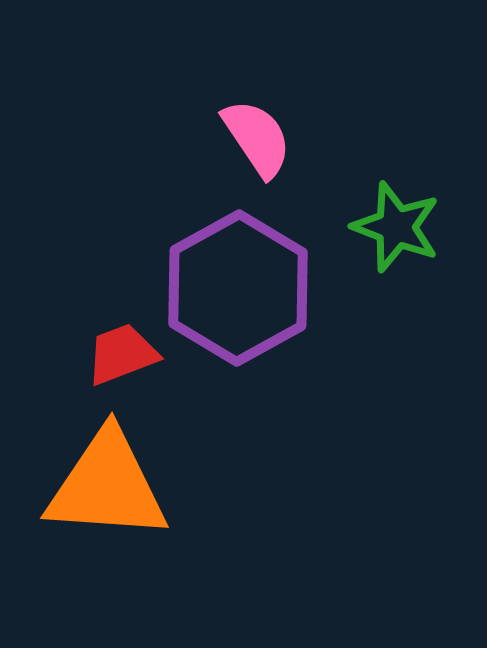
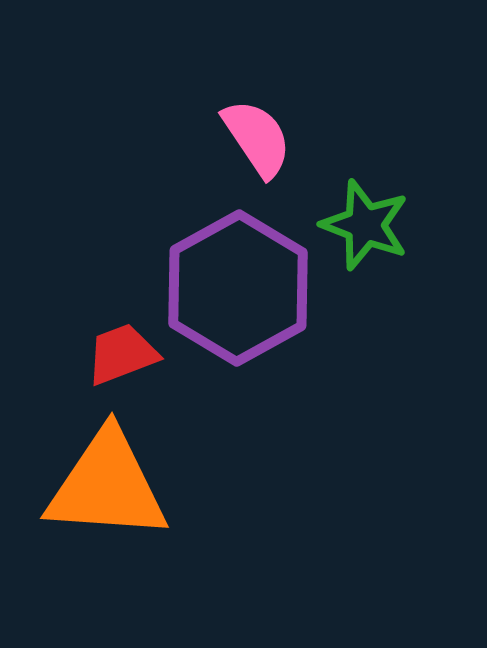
green star: moved 31 px left, 2 px up
